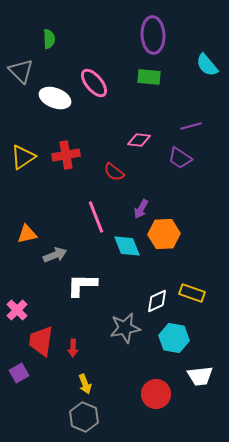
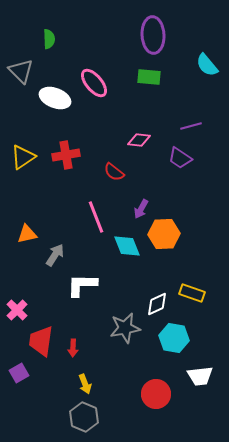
gray arrow: rotated 35 degrees counterclockwise
white diamond: moved 3 px down
